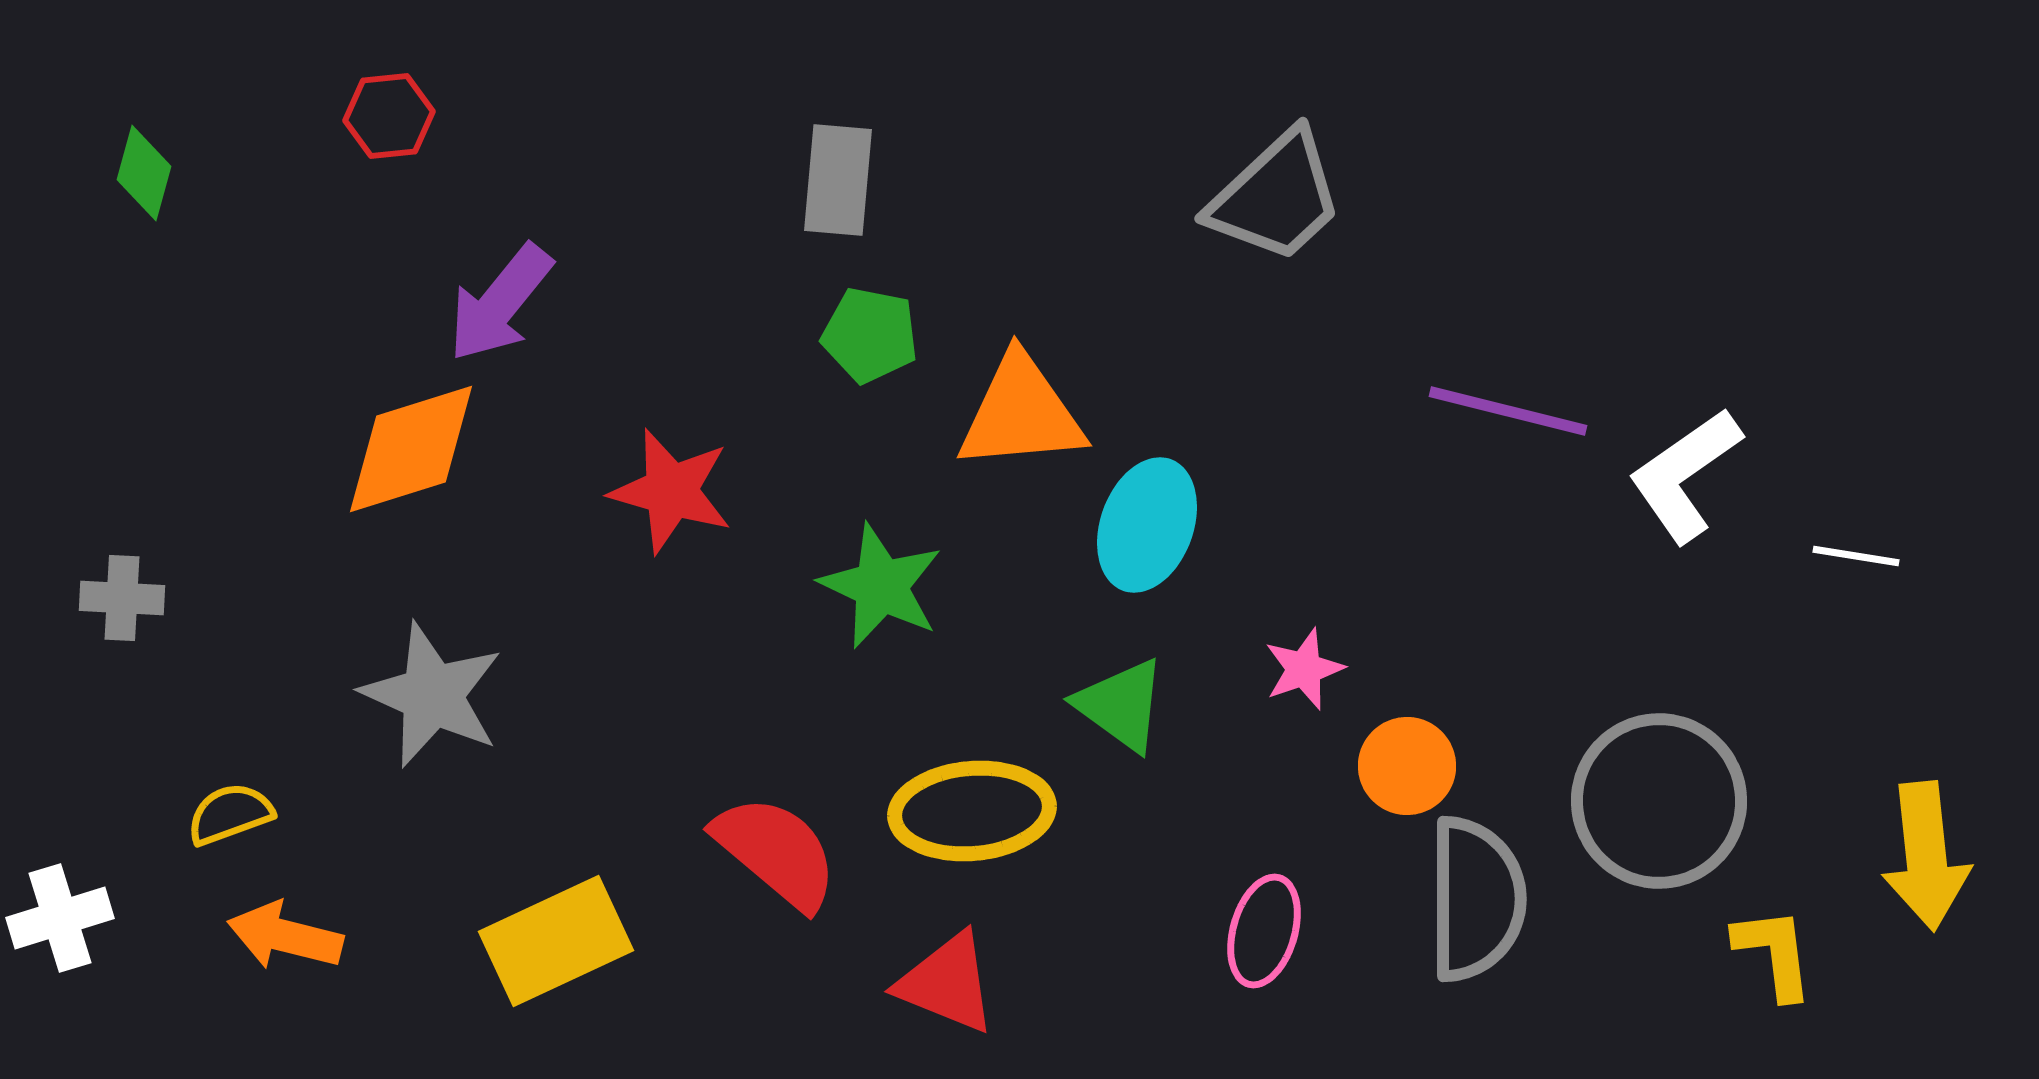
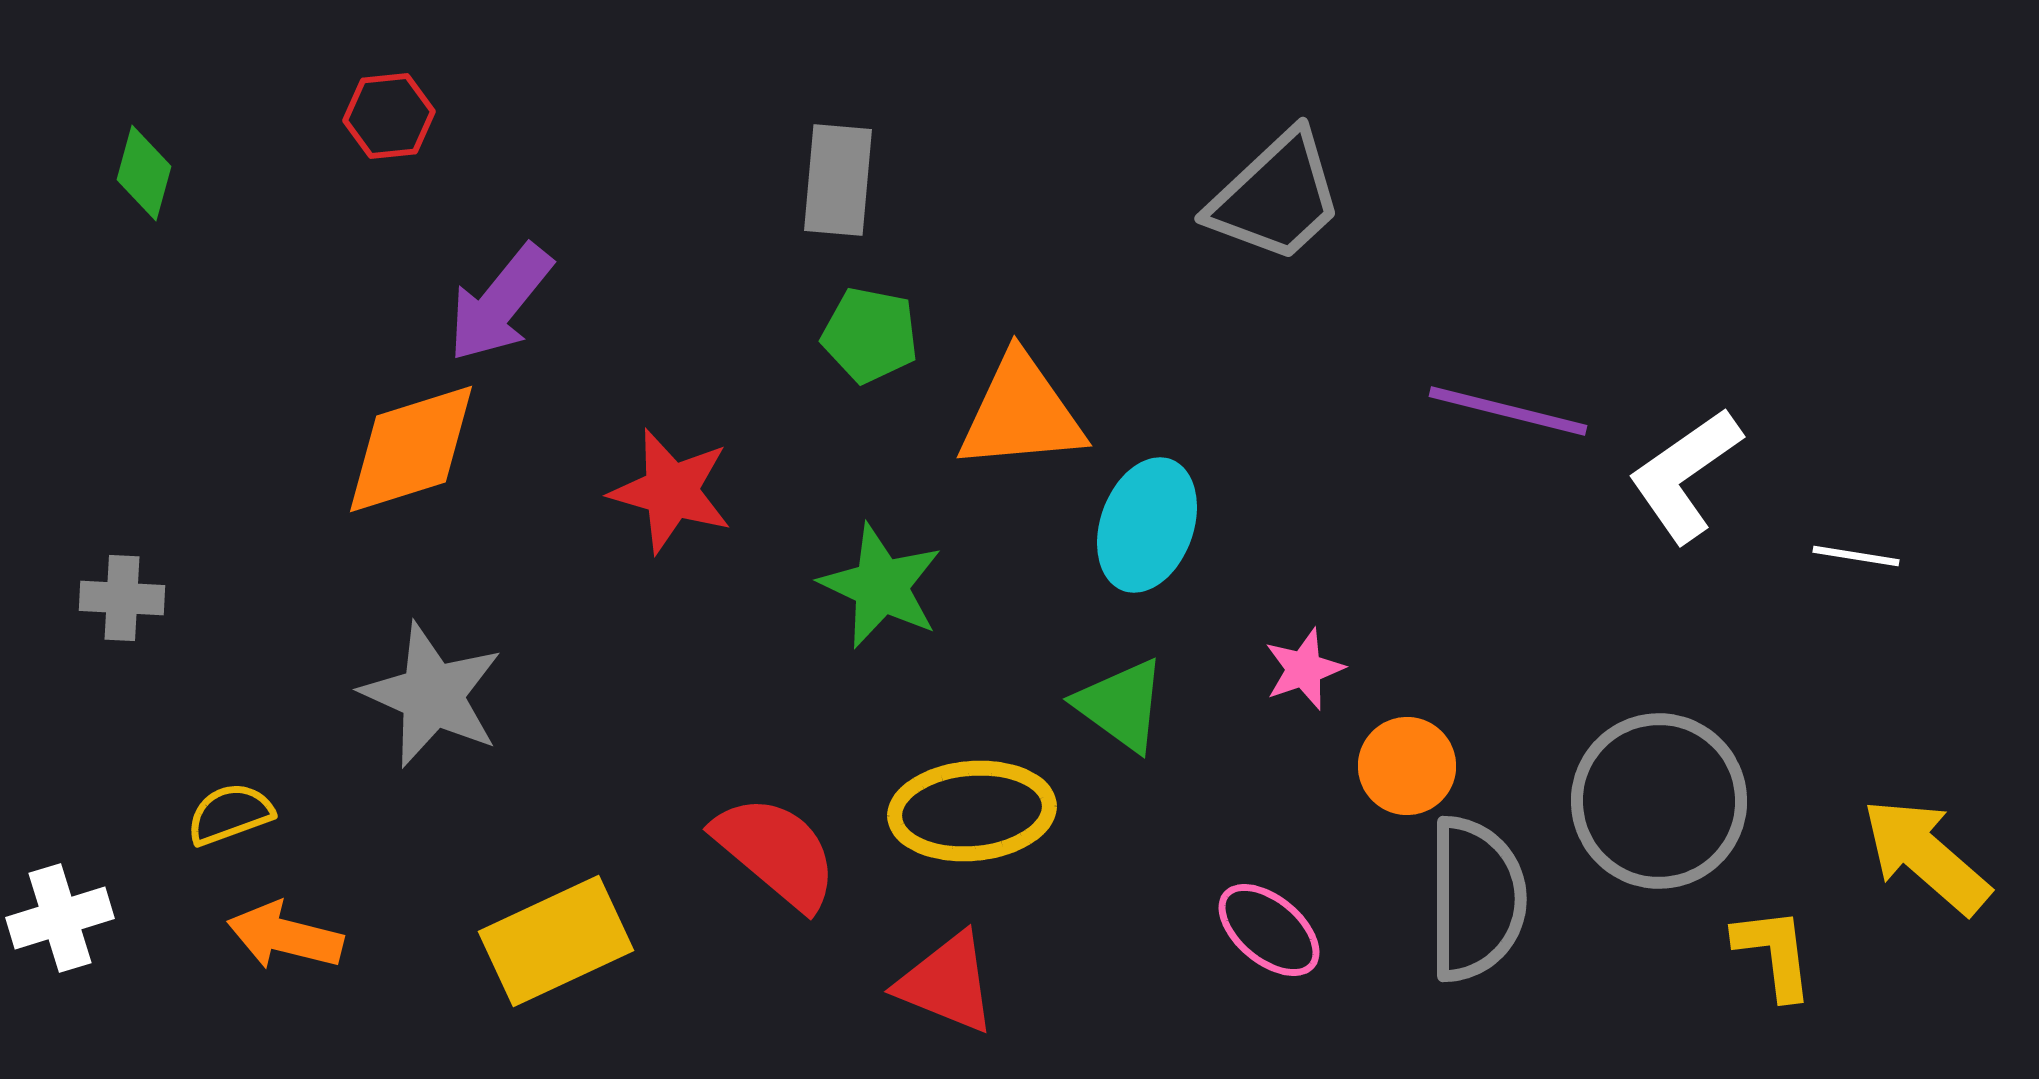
yellow arrow: rotated 137 degrees clockwise
pink ellipse: moved 5 px right, 1 px up; rotated 66 degrees counterclockwise
